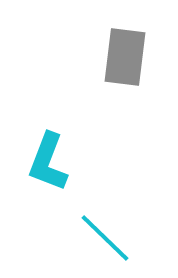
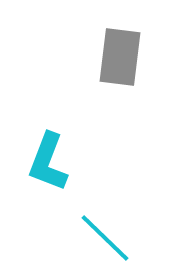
gray rectangle: moved 5 px left
